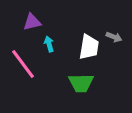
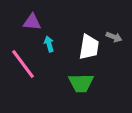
purple triangle: rotated 18 degrees clockwise
